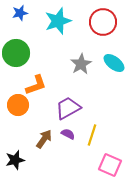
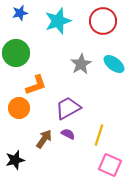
red circle: moved 1 px up
cyan ellipse: moved 1 px down
orange circle: moved 1 px right, 3 px down
yellow line: moved 7 px right
